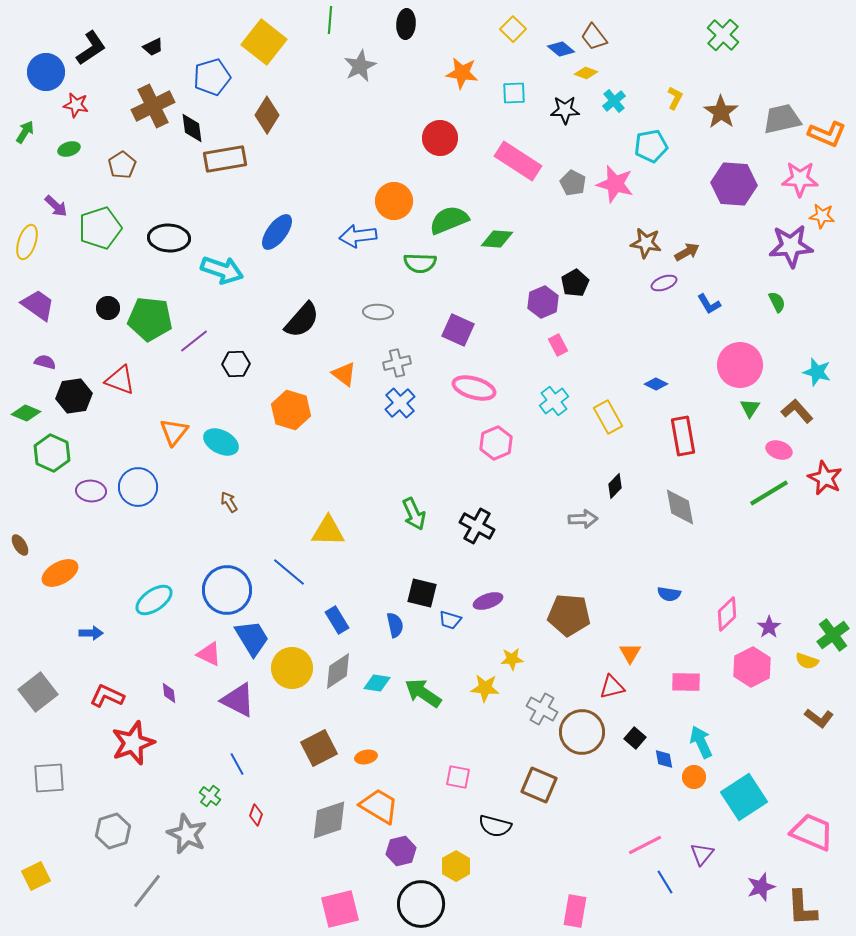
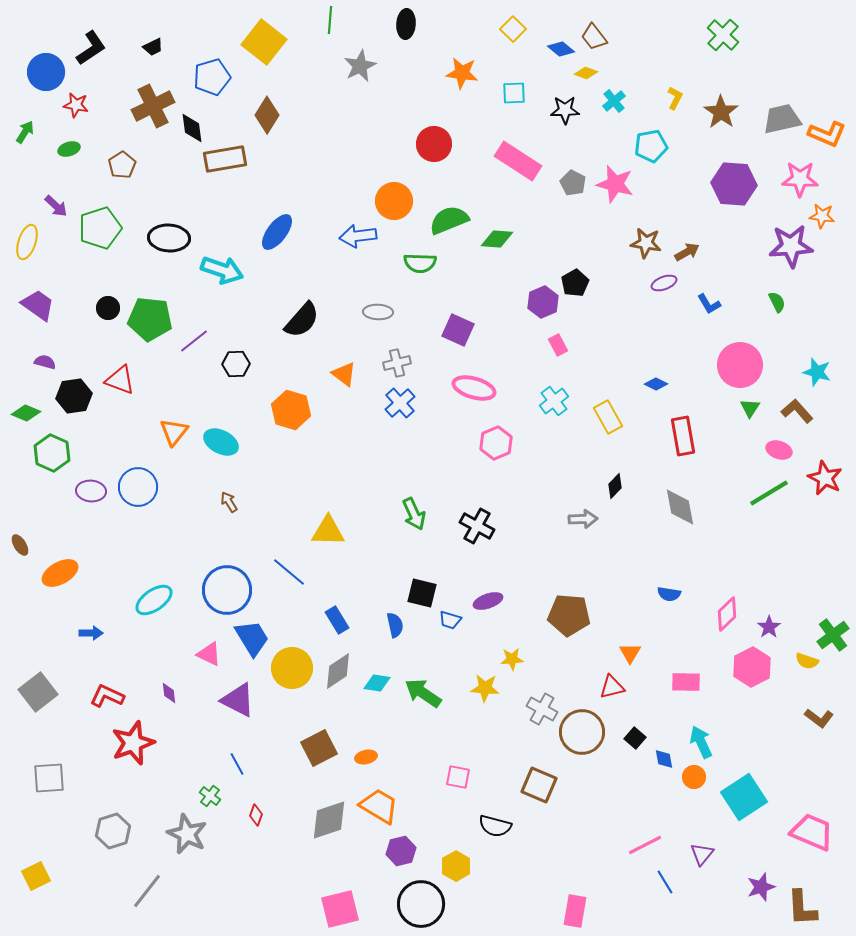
red circle at (440, 138): moved 6 px left, 6 px down
